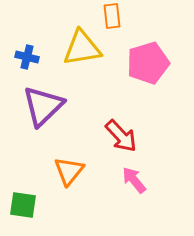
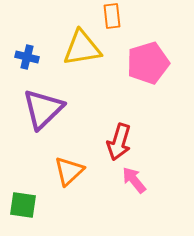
purple triangle: moved 3 px down
red arrow: moved 2 px left, 6 px down; rotated 60 degrees clockwise
orange triangle: rotated 8 degrees clockwise
